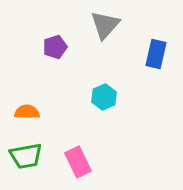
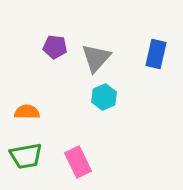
gray triangle: moved 9 px left, 33 px down
purple pentagon: rotated 25 degrees clockwise
